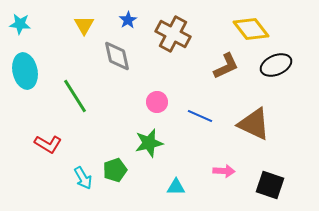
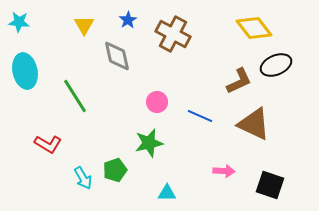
cyan star: moved 1 px left, 2 px up
yellow diamond: moved 3 px right, 1 px up
brown L-shape: moved 13 px right, 15 px down
cyan triangle: moved 9 px left, 6 px down
